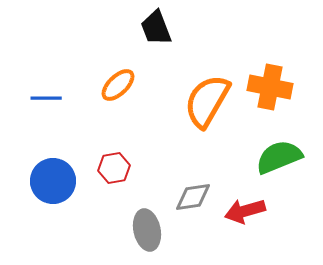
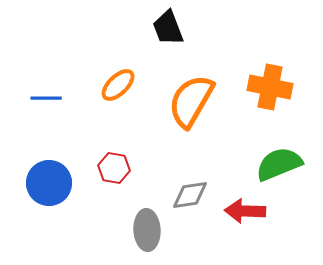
black trapezoid: moved 12 px right
orange semicircle: moved 16 px left
green semicircle: moved 7 px down
red hexagon: rotated 20 degrees clockwise
blue circle: moved 4 px left, 2 px down
gray diamond: moved 3 px left, 2 px up
red arrow: rotated 18 degrees clockwise
gray ellipse: rotated 9 degrees clockwise
